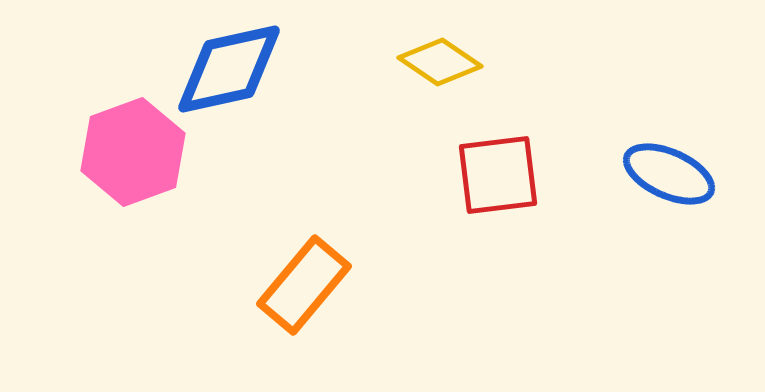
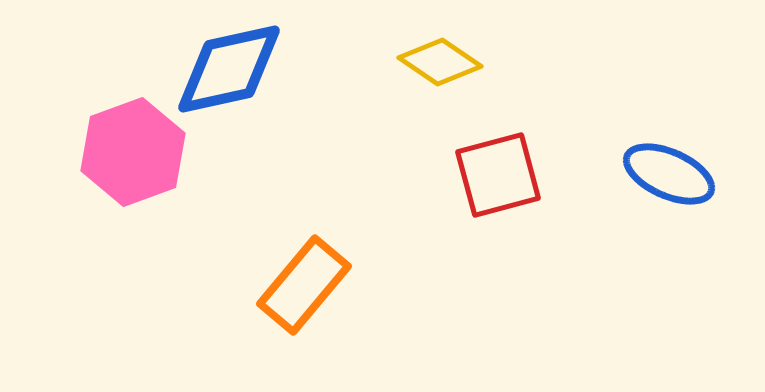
red square: rotated 8 degrees counterclockwise
